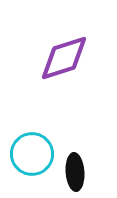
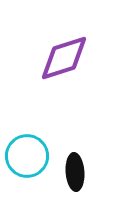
cyan circle: moved 5 px left, 2 px down
